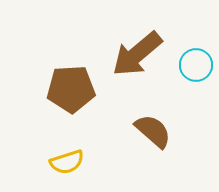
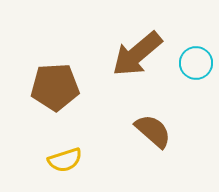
cyan circle: moved 2 px up
brown pentagon: moved 16 px left, 2 px up
yellow semicircle: moved 2 px left, 2 px up
